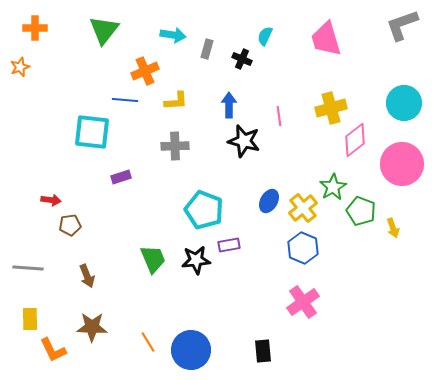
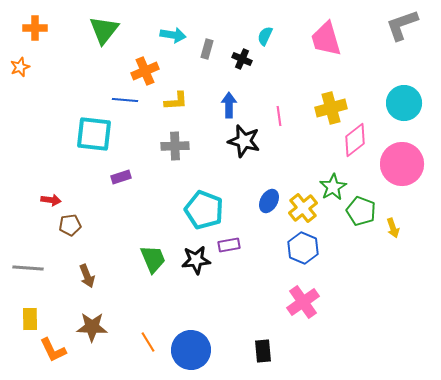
cyan square at (92, 132): moved 2 px right, 2 px down
